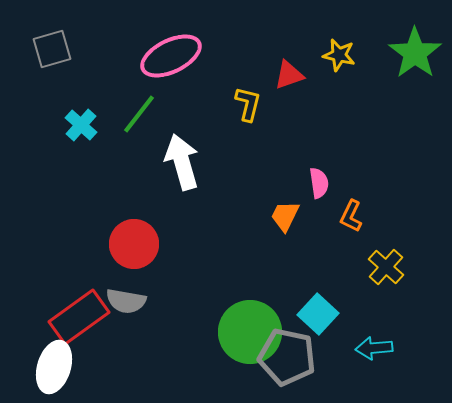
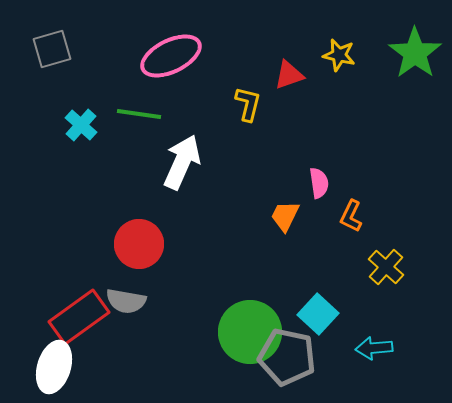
green line: rotated 60 degrees clockwise
white arrow: rotated 40 degrees clockwise
red circle: moved 5 px right
